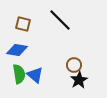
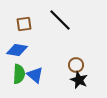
brown square: moved 1 px right; rotated 21 degrees counterclockwise
brown circle: moved 2 px right
green semicircle: rotated 12 degrees clockwise
black star: rotated 18 degrees counterclockwise
